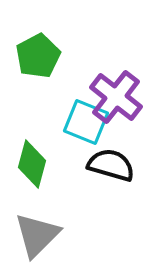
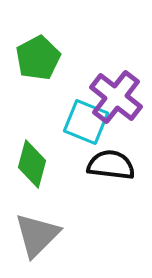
green pentagon: moved 2 px down
black semicircle: rotated 9 degrees counterclockwise
